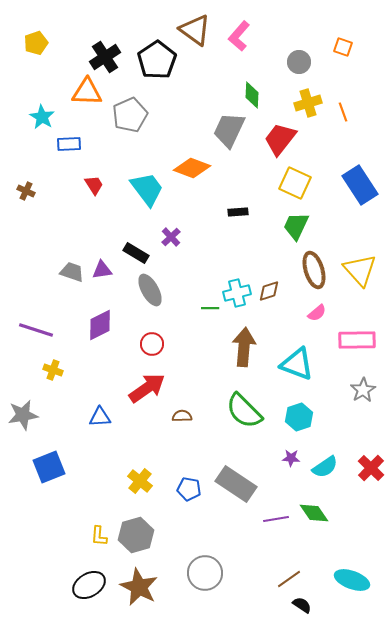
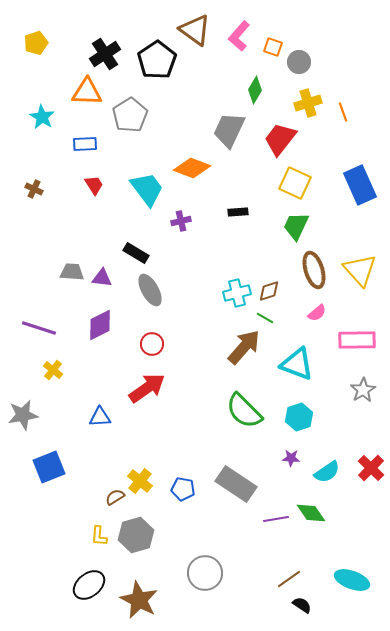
orange square at (343, 47): moved 70 px left
black cross at (105, 57): moved 3 px up
green diamond at (252, 95): moved 3 px right, 5 px up; rotated 28 degrees clockwise
gray pentagon at (130, 115): rotated 8 degrees counterclockwise
blue rectangle at (69, 144): moved 16 px right
blue rectangle at (360, 185): rotated 9 degrees clockwise
brown cross at (26, 191): moved 8 px right, 2 px up
purple cross at (171, 237): moved 10 px right, 16 px up; rotated 30 degrees clockwise
purple triangle at (102, 270): moved 8 px down; rotated 15 degrees clockwise
gray trapezoid at (72, 272): rotated 15 degrees counterclockwise
green line at (210, 308): moved 55 px right, 10 px down; rotated 30 degrees clockwise
purple line at (36, 330): moved 3 px right, 2 px up
brown arrow at (244, 347): rotated 36 degrees clockwise
yellow cross at (53, 370): rotated 18 degrees clockwise
brown semicircle at (182, 416): moved 67 px left, 81 px down; rotated 30 degrees counterclockwise
cyan semicircle at (325, 467): moved 2 px right, 5 px down
blue pentagon at (189, 489): moved 6 px left
green diamond at (314, 513): moved 3 px left
black ellipse at (89, 585): rotated 8 degrees counterclockwise
brown star at (139, 587): moved 13 px down
